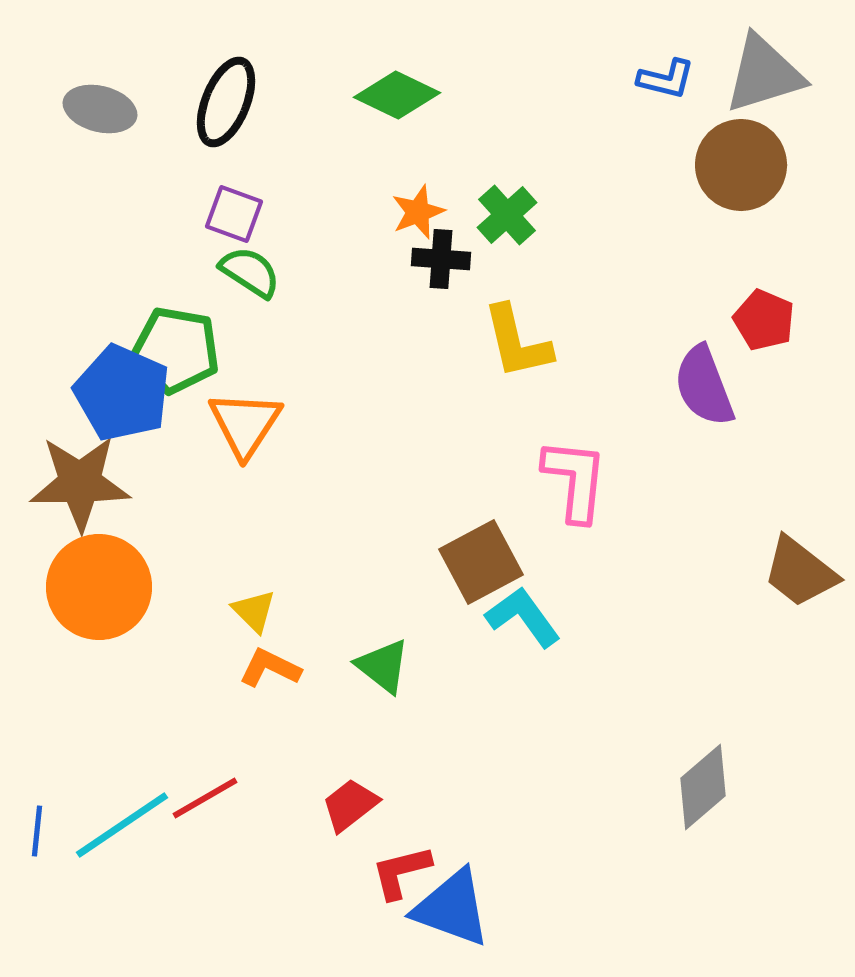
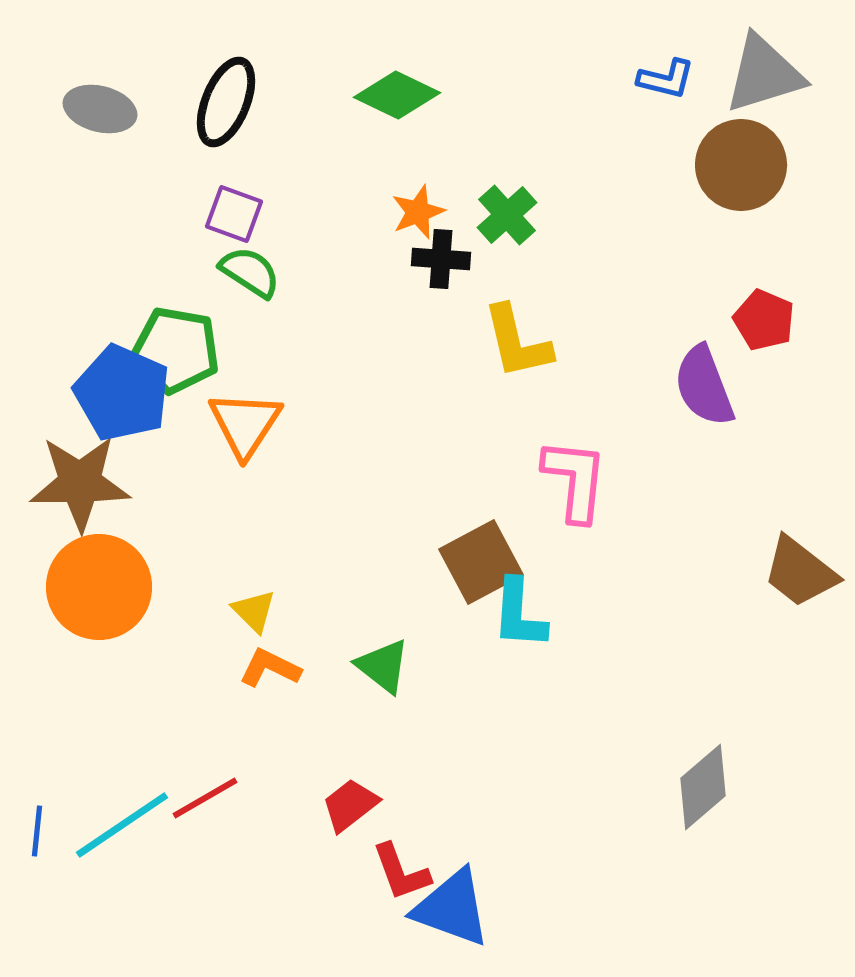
cyan L-shape: moved 4 px left, 3 px up; rotated 140 degrees counterclockwise
red L-shape: rotated 96 degrees counterclockwise
